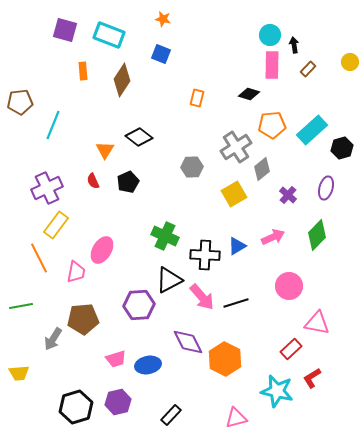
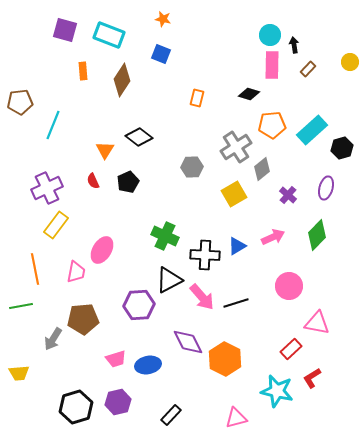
orange line at (39, 258): moved 4 px left, 11 px down; rotated 16 degrees clockwise
